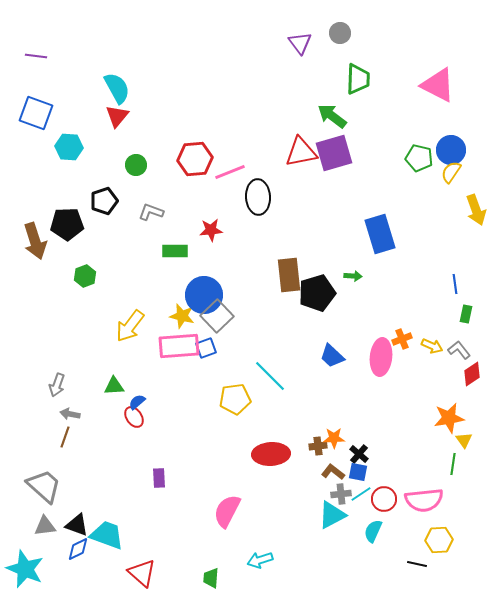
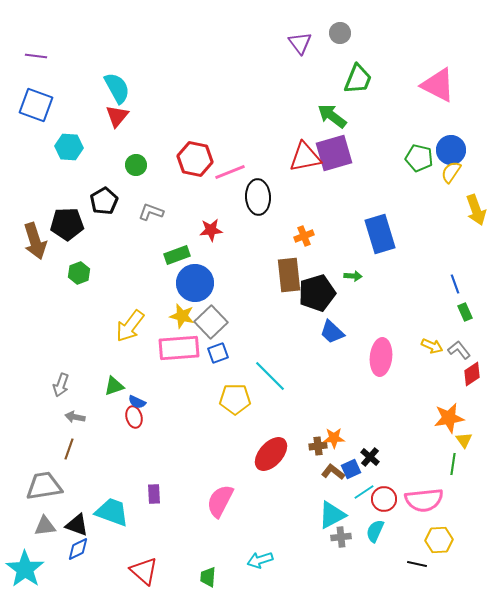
green trapezoid at (358, 79): rotated 20 degrees clockwise
blue square at (36, 113): moved 8 px up
red triangle at (301, 152): moved 4 px right, 5 px down
red hexagon at (195, 159): rotated 16 degrees clockwise
black pentagon at (104, 201): rotated 12 degrees counterclockwise
green rectangle at (175, 251): moved 2 px right, 4 px down; rotated 20 degrees counterclockwise
green hexagon at (85, 276): moved 6 px left, 3 px up
blue line at (455, 284): rotated 12 degrees counterclockwise
blue circle at (204, 295): moved 9 px left, 12 px up
green rectangle at (466, 314): moved 1 px left, 2 px up; rotated 36 degrees counterclockwise
gray square at (217, 316): moved 6 px left, 6 px down
orange cross at (402, 339): moved 98 px left, 103 px up
pink rectangle at (179, 346): moved 2 px down
blue square at (206, 348): moved 12 px right, 5 px down
blue trapezoid at (332, 356): moved 24 px up
gray arrow at (57, 385): moved 4 px right
green triangle at (114, 386): rotated 15 degrees counterclockwise
yellow pentagon at (235, 399): rotated 8 degrees clockwise
blue semicircle at (137, 402): rotated 114 degrees counterclockwise
gray arrow at (70, 414): moved 5 px right, 3 px down
red ellipse at (134, 417): rotated 20 degrees clockwise
brown line at (65, 437): moved 4 px right, 12 px down
red ellipse at (271, 454): rotated 45 degrees counterclockwise
black cross at (359, 454): moved 11 px right, 3 px down
blue square at (358, 472): moved 7 px left, 3 px up; rotated 36 degrees counterclockwise
purple rectangle at (159, 478): moved 5 px left, 16 px down
gray trapezoid at (44, 486): rotated 51 degrees counterclockwise
gray cross at (341, 494): moved 43 px down
cyan line at (361, 494): moved 3 px right, 2 px up
pink semicircle at (227, 511): moved 7 px left, 10 px up
cyan semicircle at (373, 531): moved 2 px right
cyan trapezoid at (107, 535): moved 5 px right, 23 px up
cyan star at (25, 569): rotated 12 degrees clockwise
red triangle at (142, 573): moved 2 px right, 2 px up
green trapezoid at (211, 578): moved 3 px left, 1 px up
